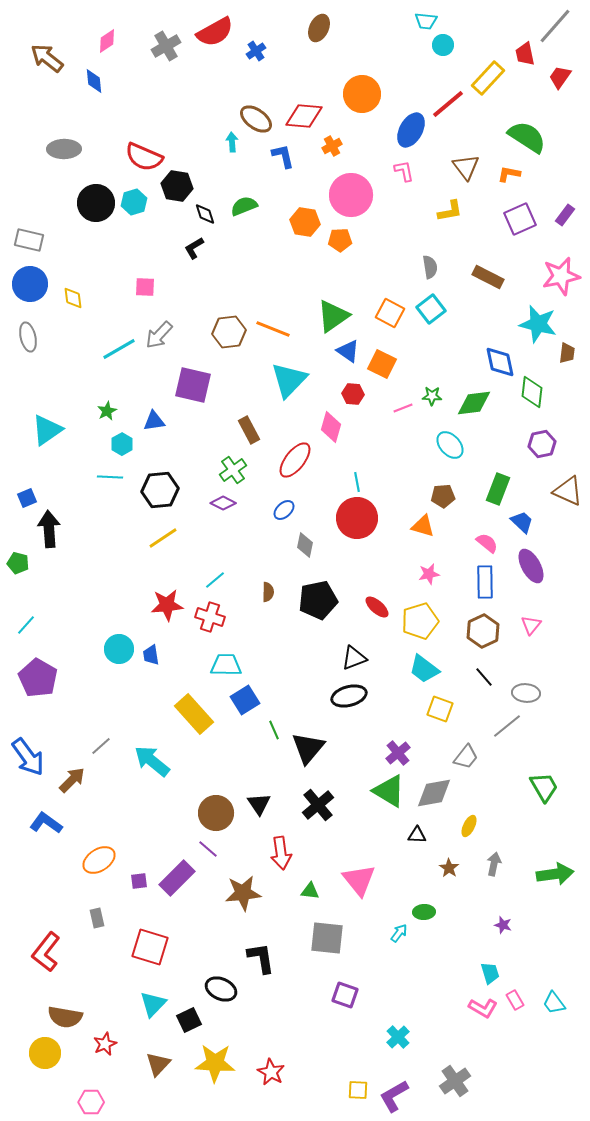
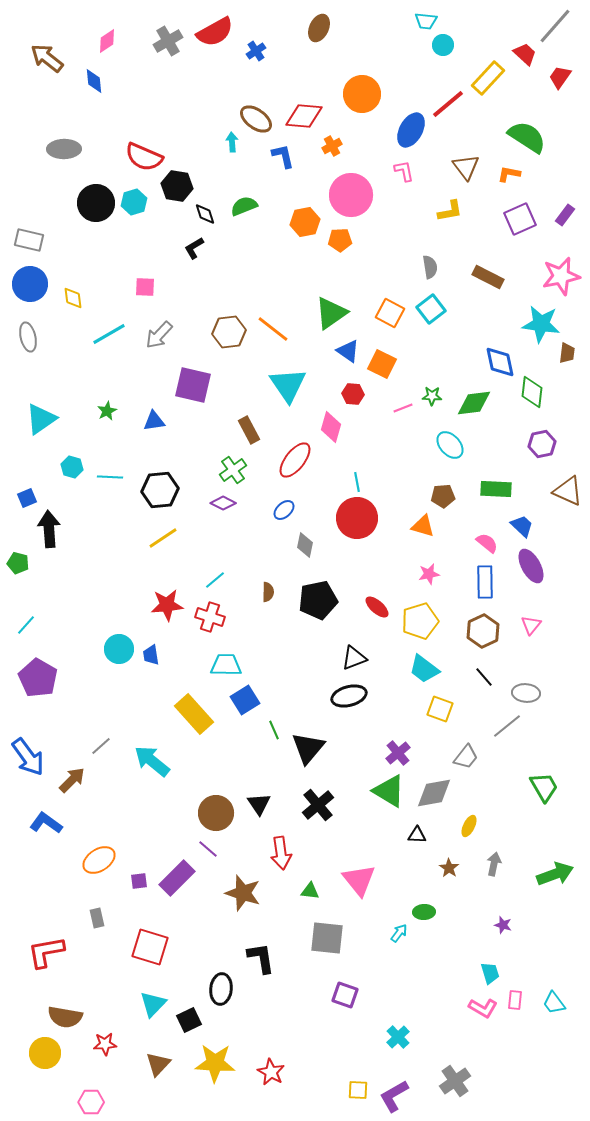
gray cross at (166, 46): moved 2 px right, 5 px up
red trapezoid at (525, 54): rotated 145 degrees clockwise
orange hexagon at (305, 222): rotated 20 degrees counterclockwise
green triangle at (333, 316): moved 2 px left, 3 px up
cyan star at (538, 324): moved 3 px right; rotated 6 degrees counterclockwise
orange line at (273, 329): rotated 16 degrees clockwise
cyan line at (119, 349): moved 10 px left, 15 px up
cyan triangle at (289, 380): moved 1 px left, 5 px down; rotated 18 degrees counterclockwise
cyan triangle at (47, 430): moved 6 px left, 11 px up
cyan hexagon at (122, 444): moved 50 px left, 23 px down; rotated 15 degrees counterclockwise
green rectangle at (498, 489): moved 2 px left; rotated 72 degrees clockwise
blue trapezoid at (522, 522): moved 4 px down
green arrow at (555, 874): rotated 12 degrees counterclockwise
brown star at (243, 893): rotated 24 degrees clockwise
red L-shape at (46, 952): rotated 42 degrees clockwise
black ellipse at (221, 989): rotated 72 degrees clockwise
pink rectangle at (515, 1000): rotated 36 degrees clockwise
red star at (105, 1044): rotated 20 degrees clockwise
